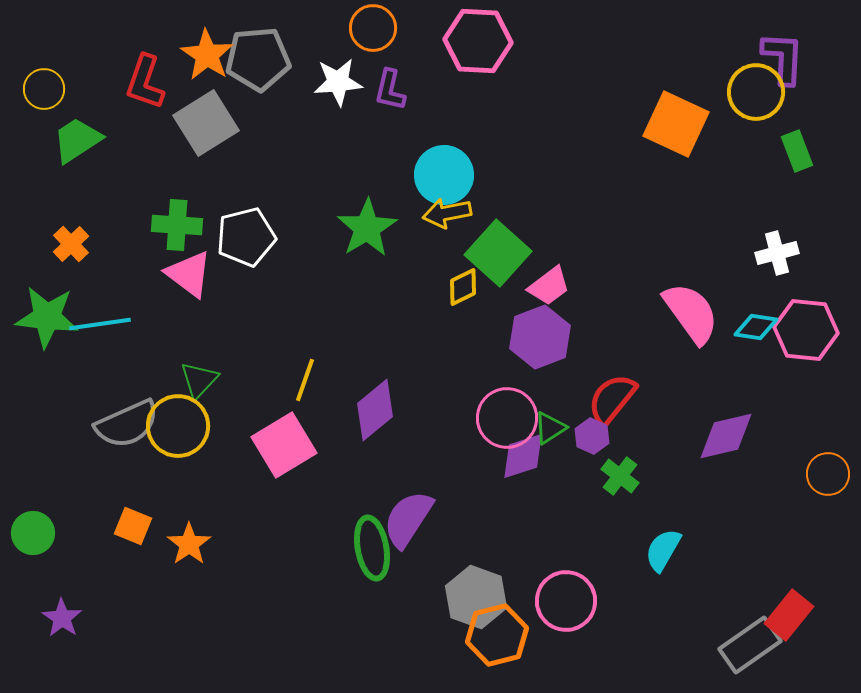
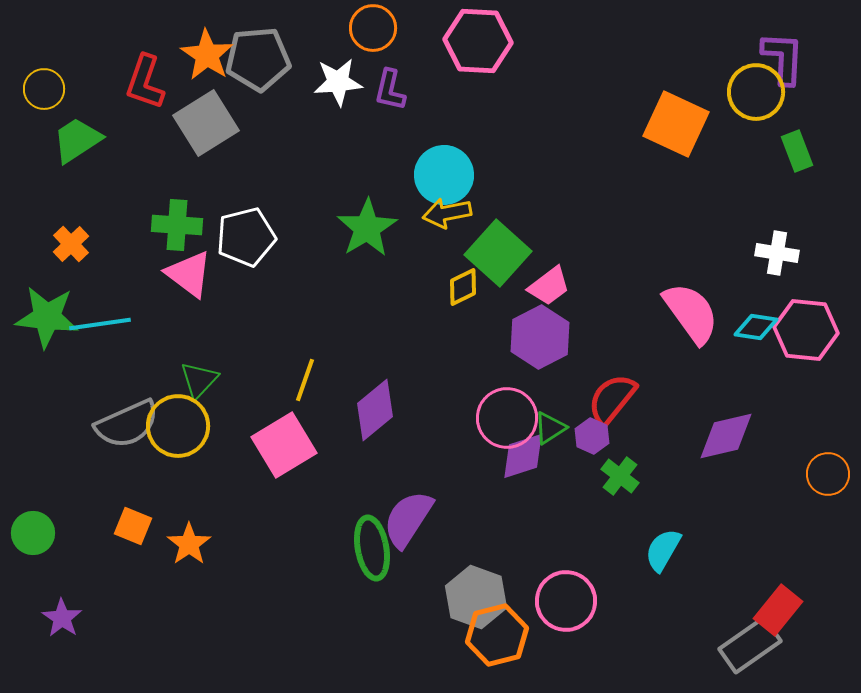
white cross at (777, 253): rotated 24 degrees clockwise
purple hexagon at (540, 337): rotated 6 degrees counterclockwise
red rectangle at (789, 615): moved 11 px left, 5 px up
